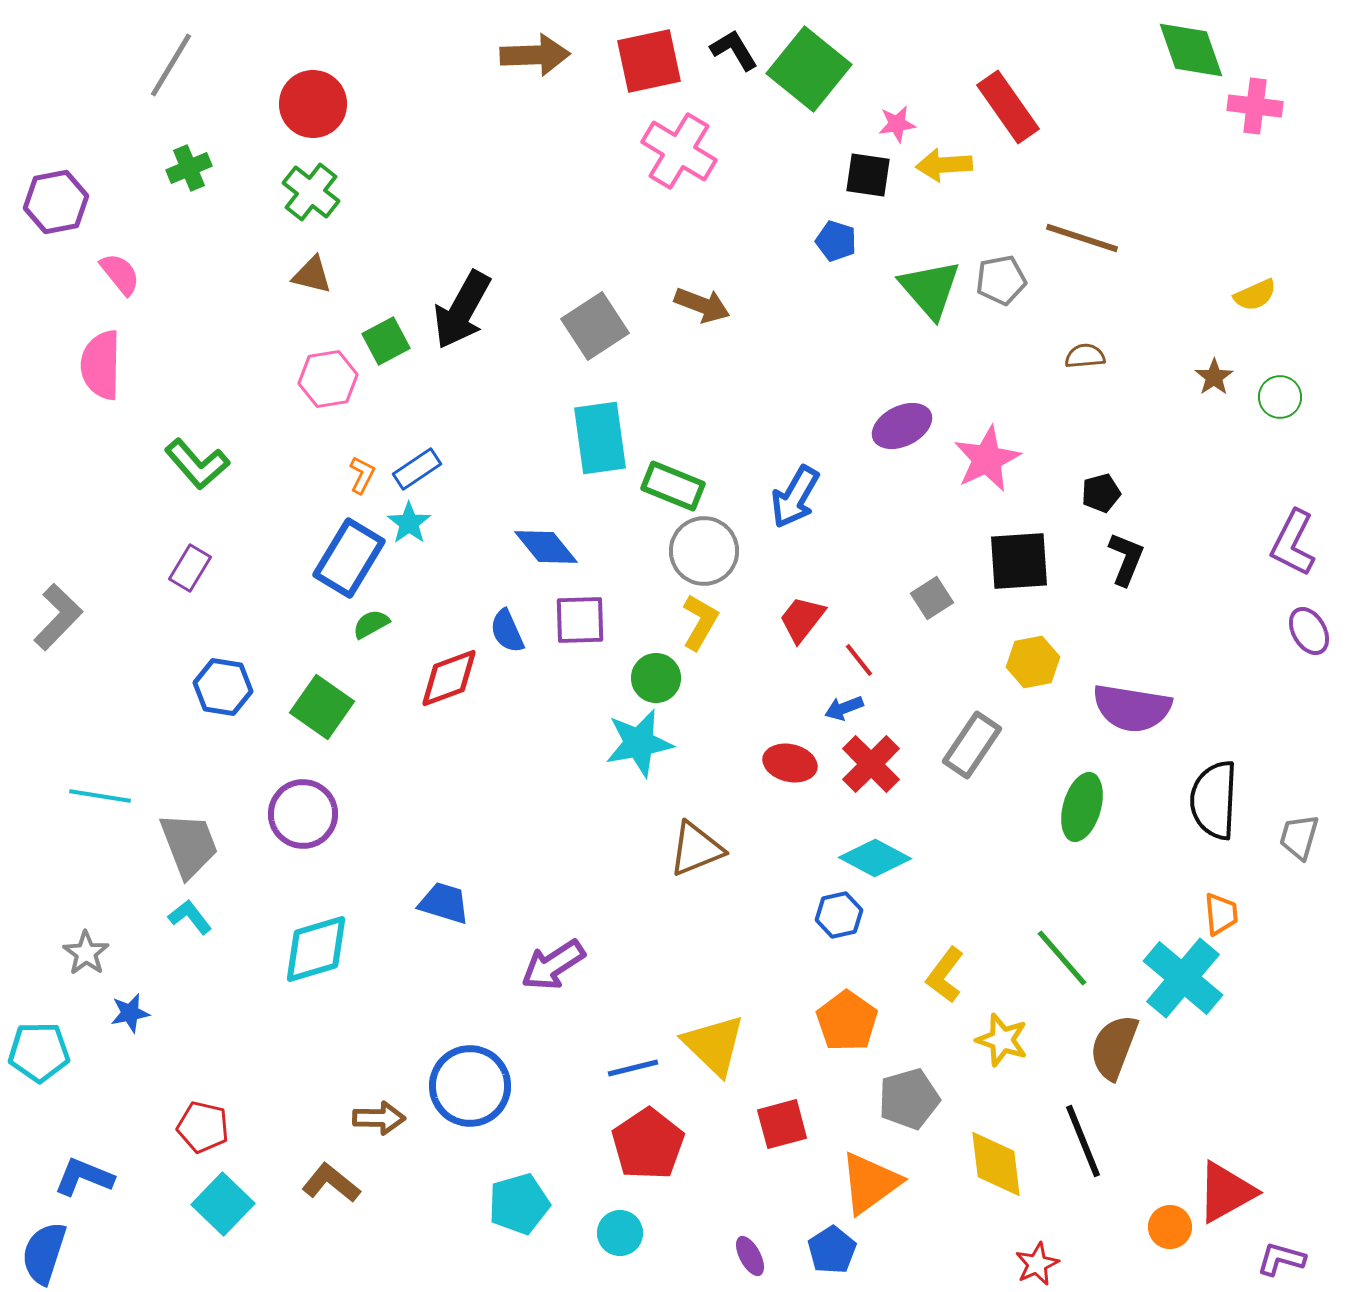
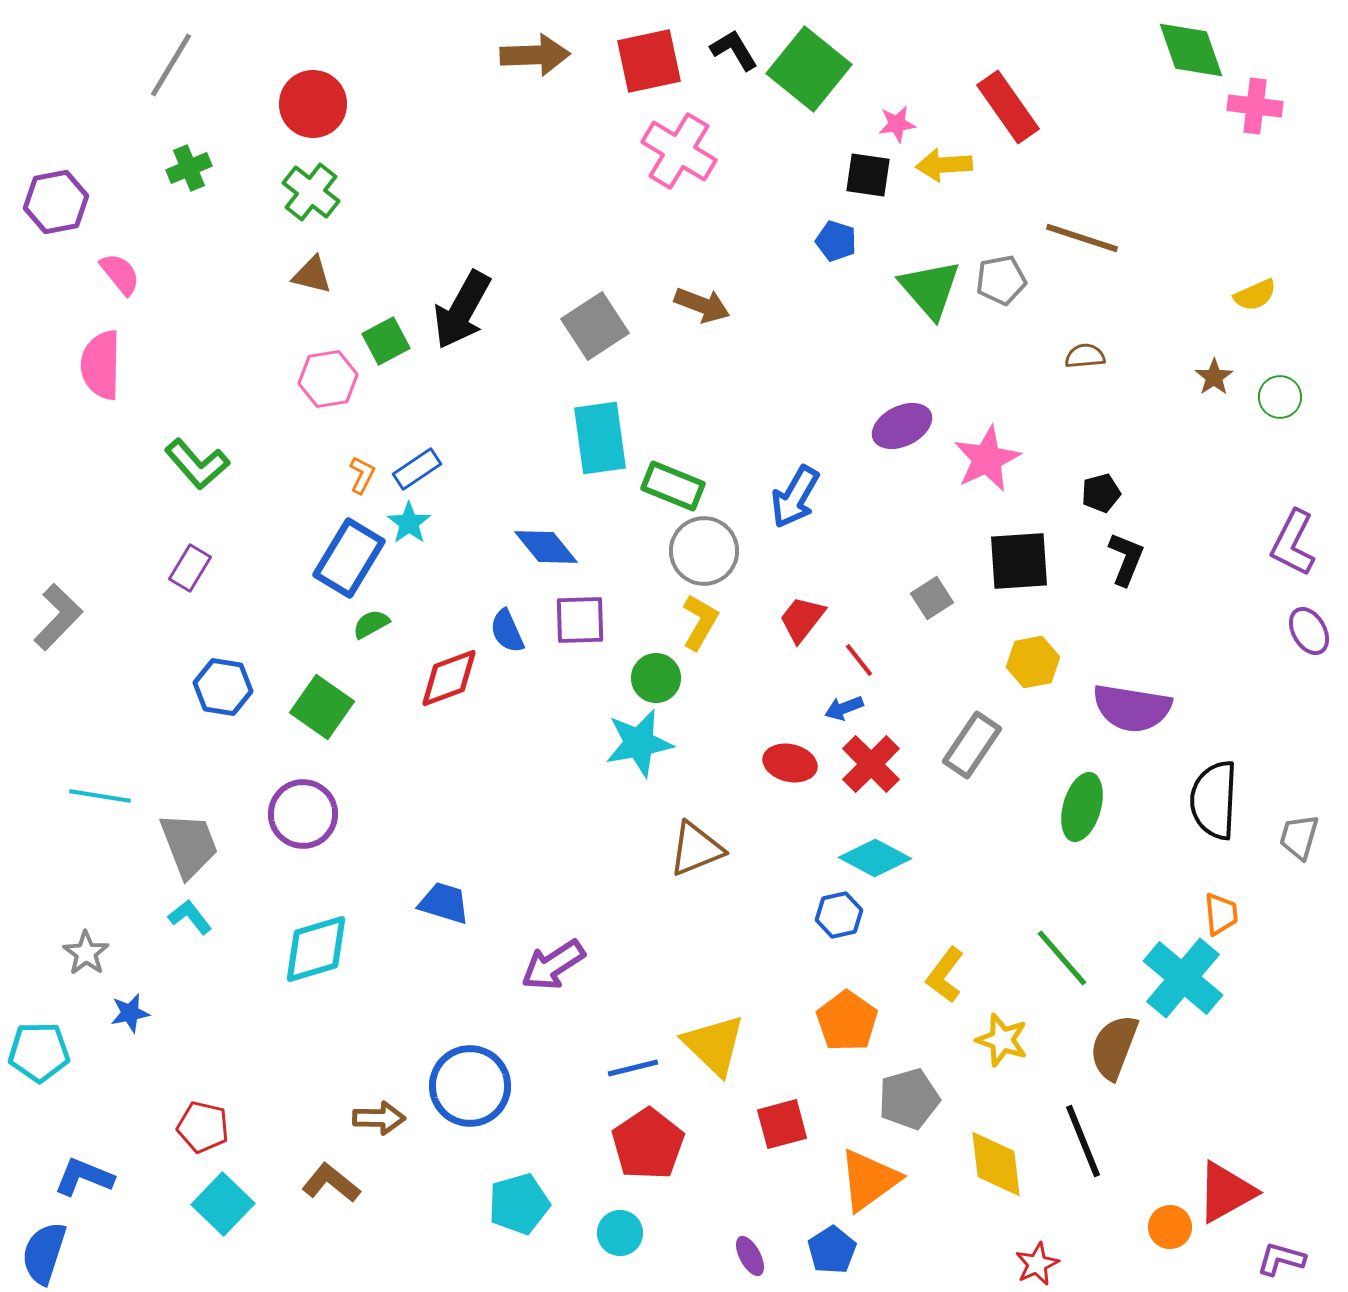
orange triangle at (870, 1183): moved 1 px left, 3 px up
